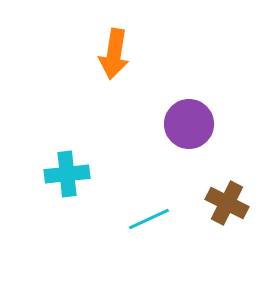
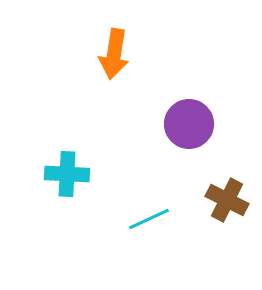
cyan cross: rotated 9 degrees clockwise
brown cross: moved 3 px up
